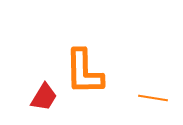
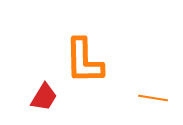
orange L-shape: moved 11 px up
